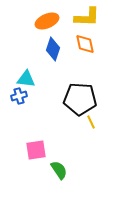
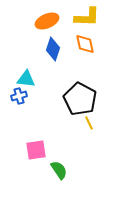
black pentagon: rotated 24 degrees clockwise
yellow line: moved 2 px left, 1 px down
